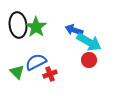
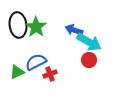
green triangle: rotated 49 degrees clockwise
